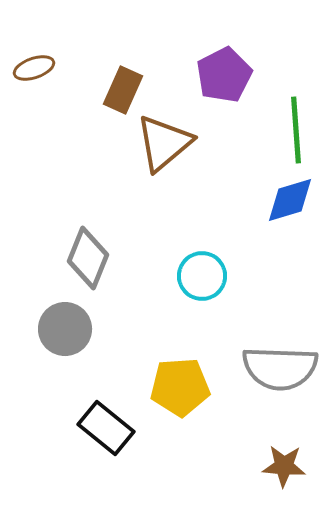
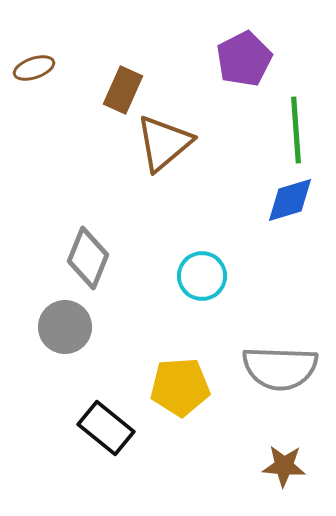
purple pentagon: moved 20 px right, 16 px up
gray circle: moved 2 px up
